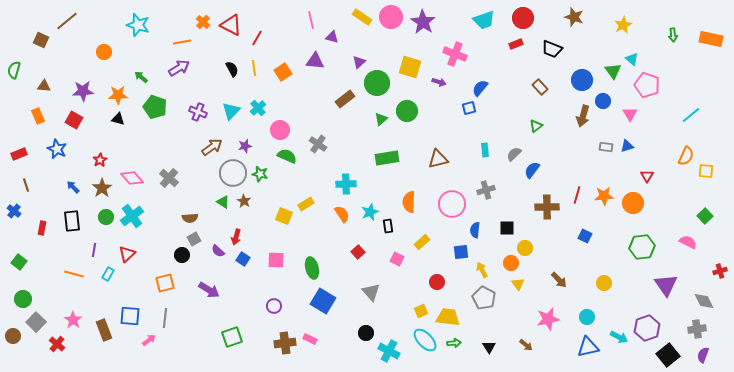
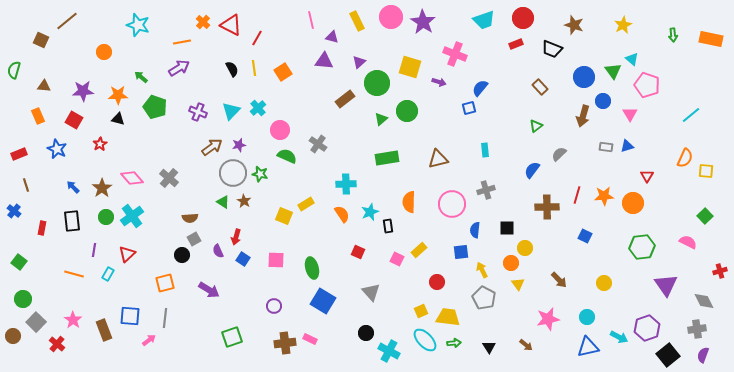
yellow rectangle at (362, 17): moved 5 px left, 4 px down; rotated 30 degrees clockwise
brown star at (574, 17): moved 8 px down
purple triangle at (315, 61): moved 9 px right
blue circle at (582, 80): moved 2 px right, 3 px up
purple star at (245, 146): moved 6 px left, 1 px up
gray semicircle at (514, 154): moved 45 px right
orange semicircle at (686, 156): moved 1 px left, 2 px down
red star at (100, 160): moved 16 px up
yellow rectangle at (422, 242): moved 3 px left, 8 px down
purple semicircle at (218, 251): rotated 24 degrees clockwise
red square at (358, 252): rotated 24 degrees counterclockwise
